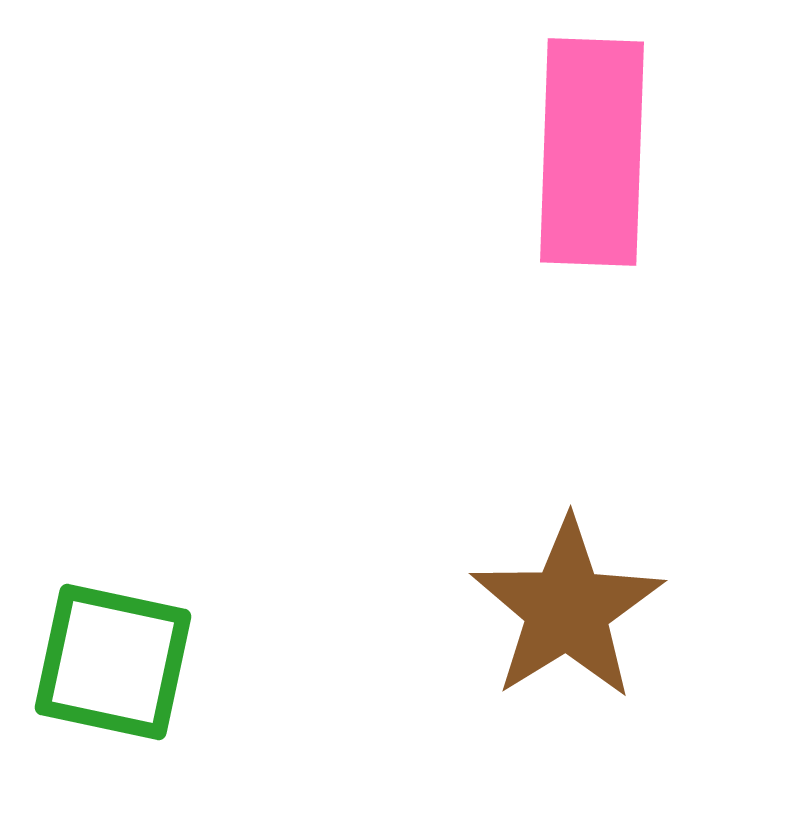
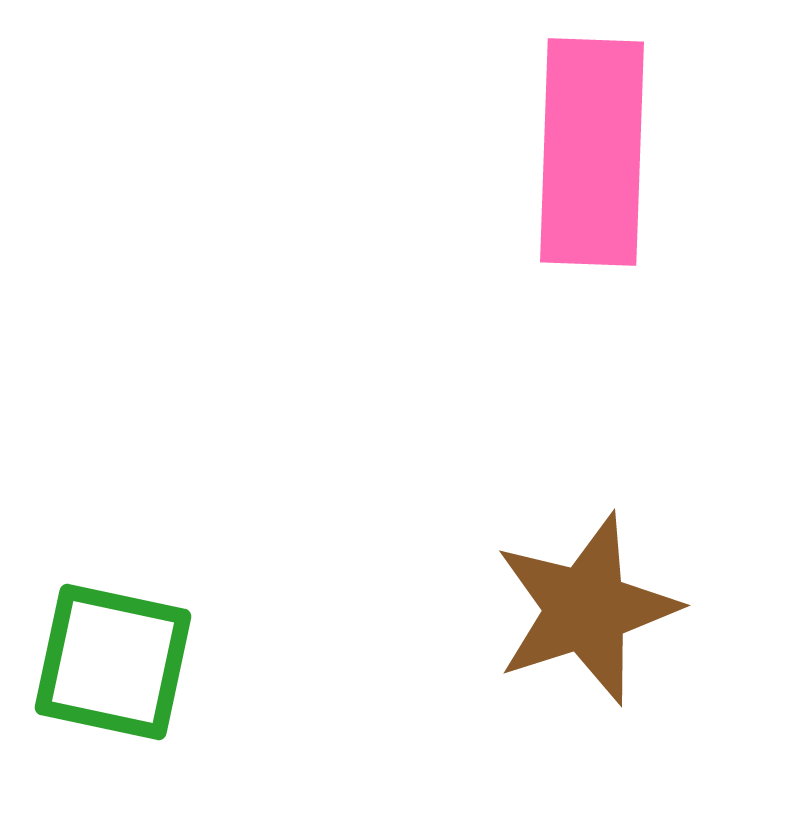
brown star: moved 19 px right; rotated 14 degrees clockwise
